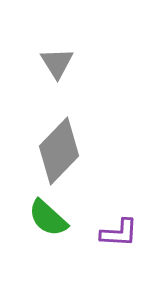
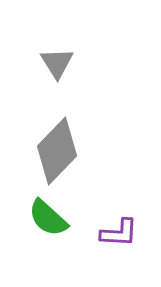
gray diamond: moved 2 px left
